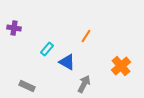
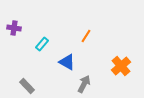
cyan rectangle: moved 5 px left, 5 px up
gray rectangle: rotated 21 degrees clockwise
